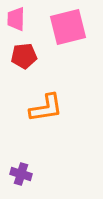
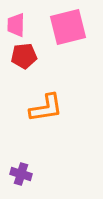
pink trapezoid: moved 6 px down
